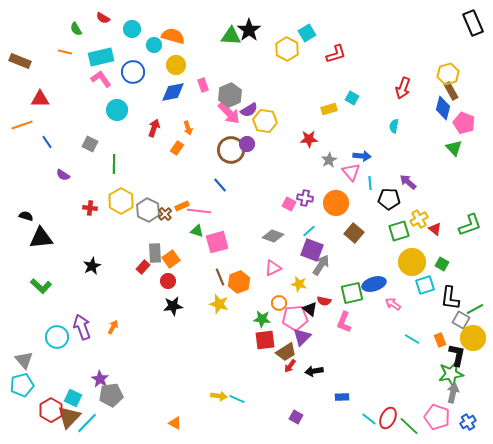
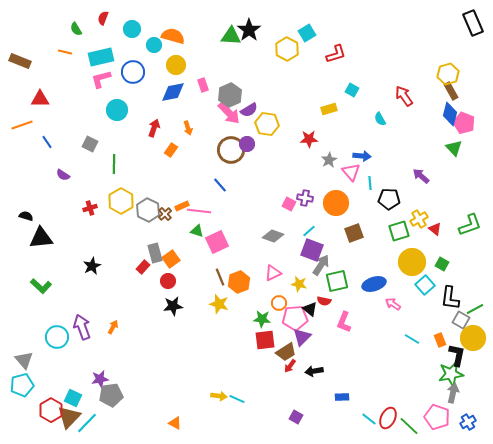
red semicircle at (103, 18): rotated 80 degrees clockwise
pink L-shape at (101, 79): rotated 70 degrees counterclockwise
red arrow at (403, 88): moved 1 px right, 8 px down; rotated 125 degrees clockwise
cyan square at (352, 98): moved 8 px up
blue diamond at (443, 108): moved 7 px right, 6 px down
yellow hexagon at (265, 121): moved 2 px right, 3 px down
cyan semicircle at (394, 126): moved 14 px left, 7 px up; rotated 40 degrees counterclockwise
orange rectangle at (177, 148): moved 6 px left, 2 px down
purple arrow at (408, 182): moved 13 px right, 6 px up
red cross at (90, 208): rotated 24 degrees counterclockwise
brown square at (354, 233): rotated 30 degrees clockwise
pink square at (217, 242): rotated 10 degrees counterclockwise
gray rectangle at (155, 253): rotated 12 degrees counterclockwise
pink triangle at (273, 268): moved 5 px down
cyan square at (425, 285): rotated 24 degrees counterclockwise
green square at (352, 293): moved 15 px left, 12 px up
purple star at (100, 379): rotated 30 degrees clockwise
